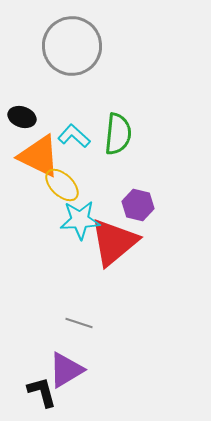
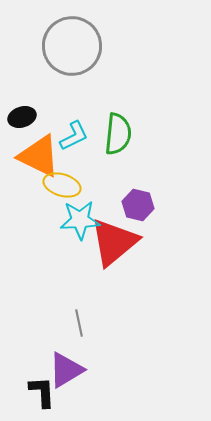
black ellipse: rotated 36 degrees counterclockwise
cyan L-shape: rotated 112 degrees clockwise
yellow ellipse: rotated 27 degrees counterclockwise
gray line: rotated 60 degrees clockwise
black L-shape: rotated 12 degrees clockwise
